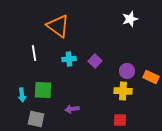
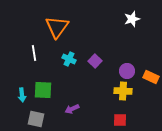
white star: moved 2 px right
orange triangle: moved 1 px left, 1 px down; rotated 30 degrees clockwise
cyan cross: rotated 32 degrees clockwise
purple arrow: rotated 16 degrees counterclockwise
